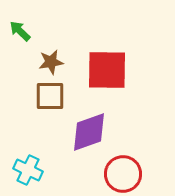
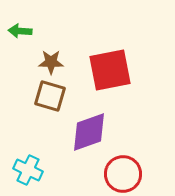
green arrow: rotated 40 degrees counterclockwise
brown star: rotated 10 degrees clockwise
red square: moved 3 px right; rotated 12 degrees counterclockwise
brown square: rotated 16 degrees clockwise
